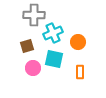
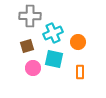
gray cross: moved 4 px left, 1 px down
